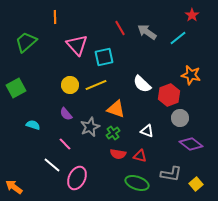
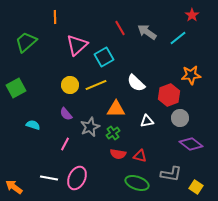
pink triangle: rotated 30 degrees clockwise
cyan square: rotated 18 degrees counterclockwise
orange star: rotated 18 degrees counterclockwise
white semicircle: moved 6 px left, 1 px up
orange triangle: rotated 18 degrees counterclockwise
white triangle: moved 10 px up; rotated 32 degrees counterclockwise
pink line: rotated 72 degrees clockwise
white line: moved 3 px left, 13 px down; rotated 30 degrees counterclockwise
yellow square: moved 3 px down; rotated 16 degrees counterclockwise
